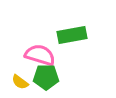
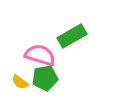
green rectangle: moved 1 px down; rotated 20 degrees counterclockwise
green pentagon: moved 1 px left, 1 px down; rotated 10 degrees counterclockwise
